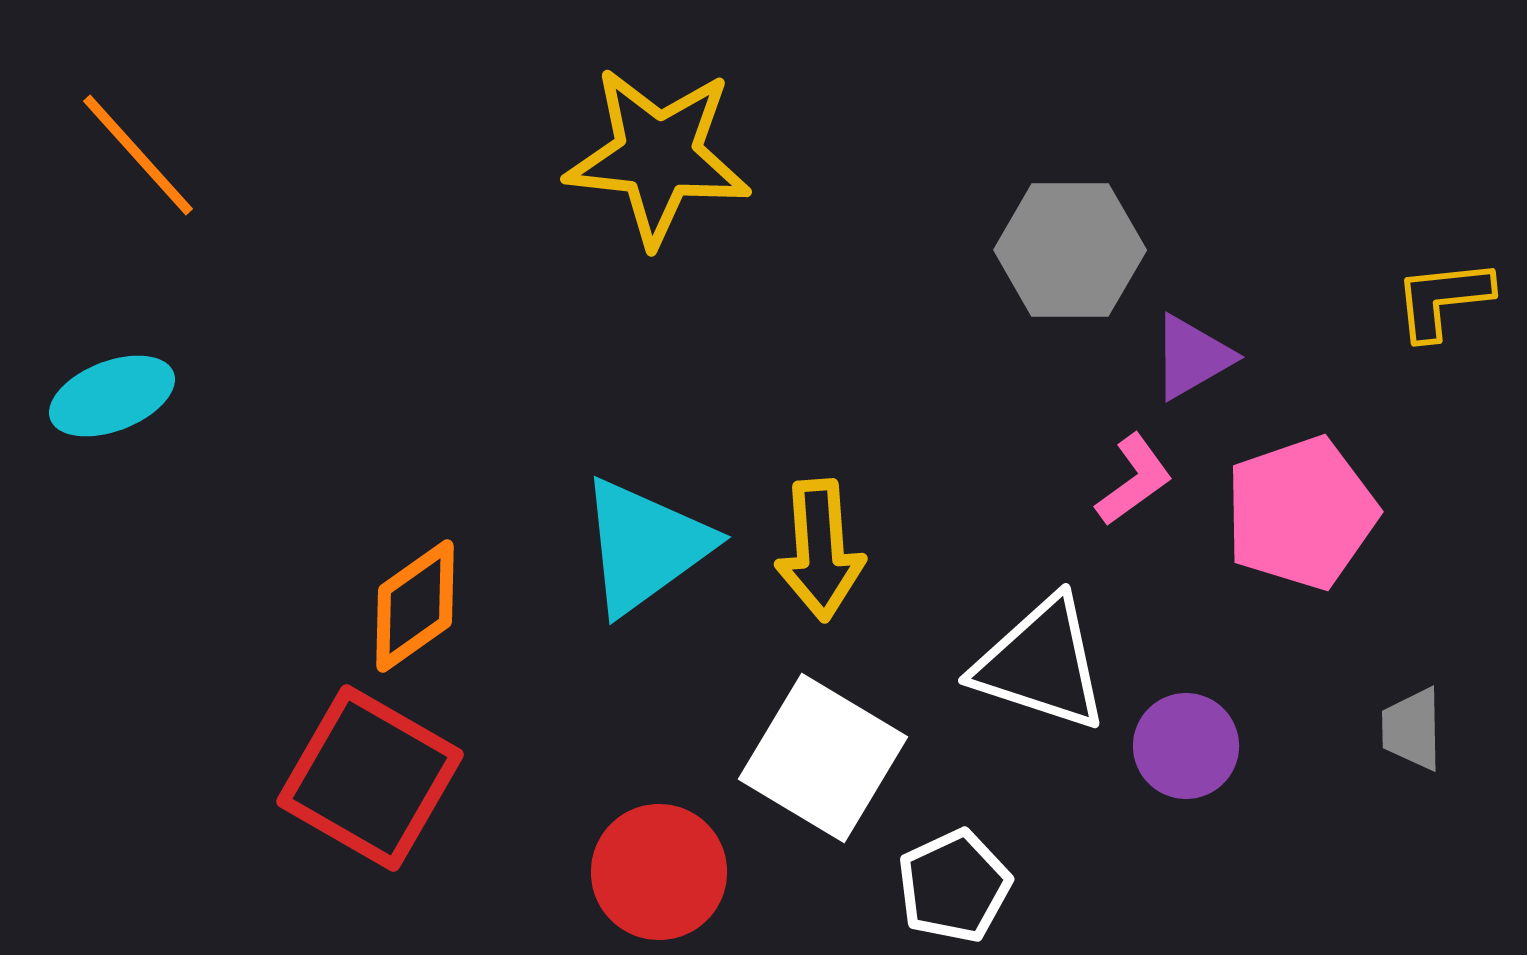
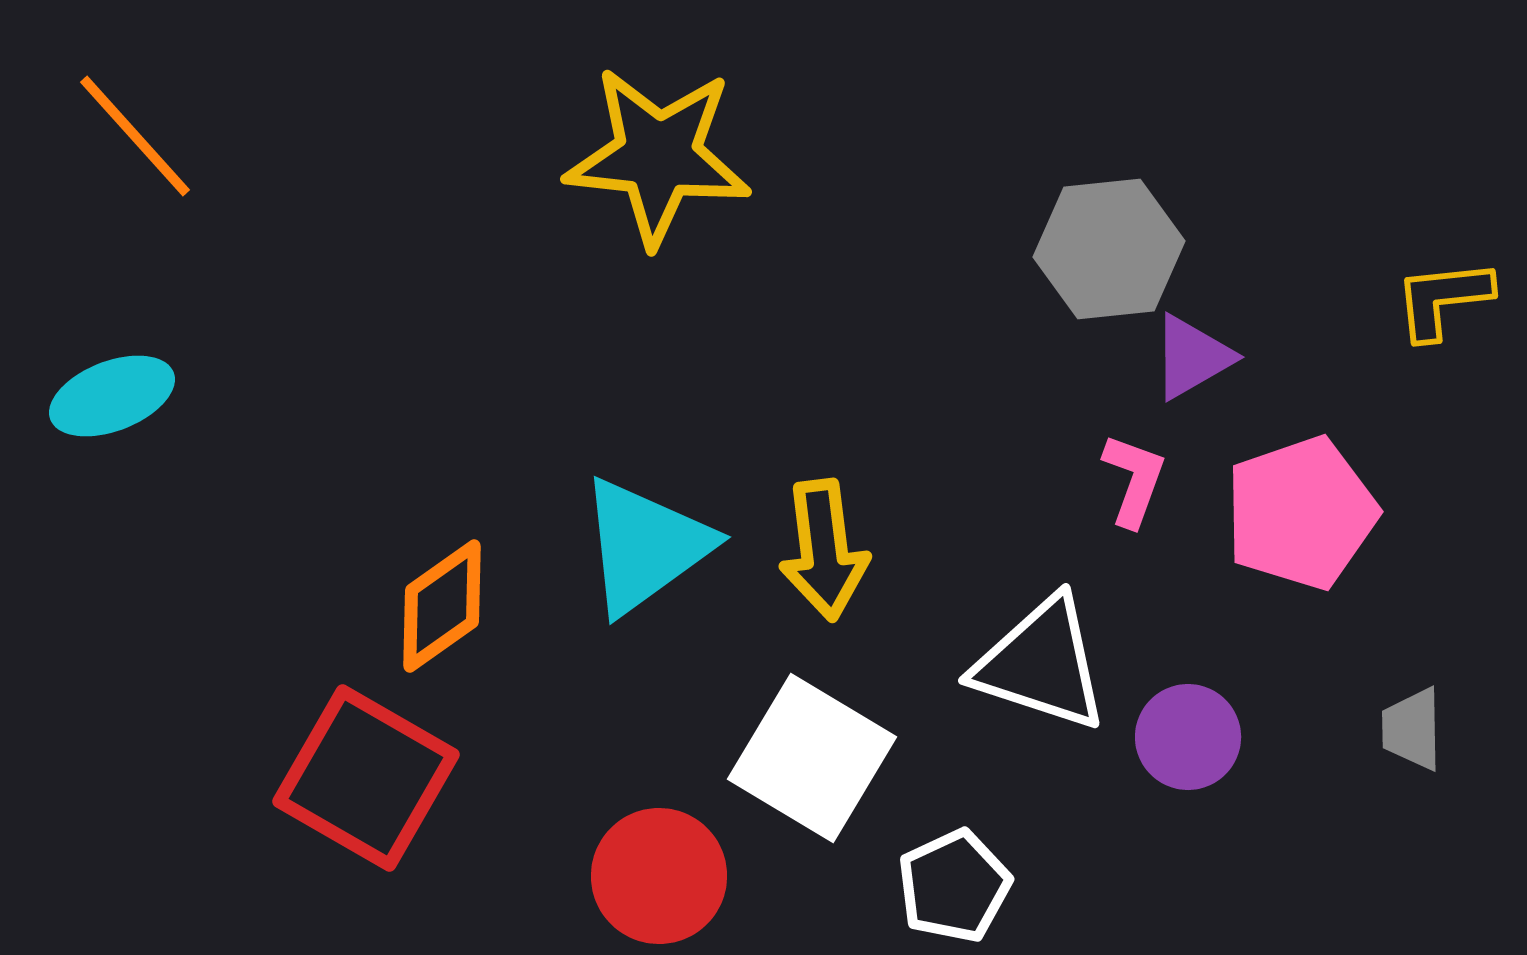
orange line: moved 3 px left, 19 px up
gray hexagon: moved 39 px right, 1 px up; rotated 6 degrees counterclockwise
pink L-shape: rotated 34 degrees counterclockwise
yellow arrow: moved 4 px right; rotated 3 degrees counterclockwise
orange diamond: moved 27 px right
purple circle: moved 2 px right, 9 px up
white square: moved 11 px left
red square: moved 4 px left
red circle: moved 4 px down
